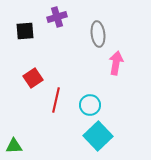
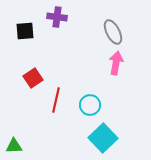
purple cross: rotated 24 degrees clockwise
gray ellipse: moved 15 px right, 2 px up; rotated 20 degrees counterclockwise
cyan square: moved 5 px right, 2 px down
